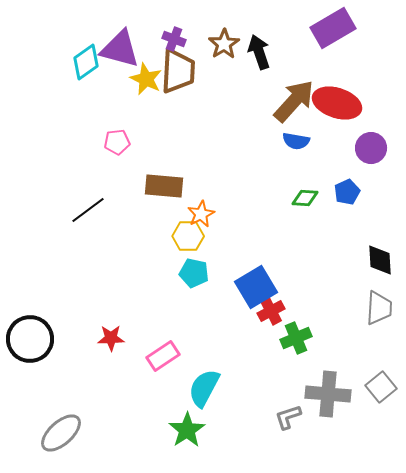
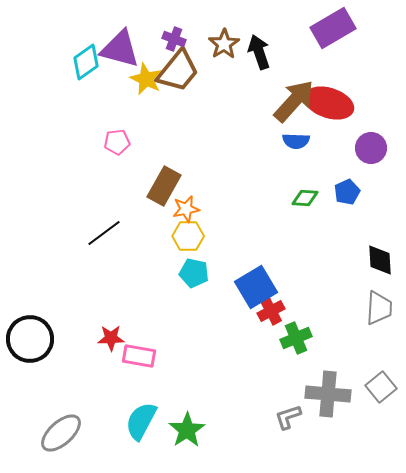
brown trapezoid: rotated 36 degrees clockwise
red ellipse: moved 8 px left
blue semicircle: rotated 8 degrees counterclockwise
brown rectangle: rotated 66 degrees counterclockwise
black line: moved 16 px right, 23 px down
orange star: moved 15 px left, 5 px up; rotated 16 degrees clockwise
pink rectangle: moved 24 px left; rotated 44 degrees clockwise
cyan semicircle: moved 63 px left, 33 px down
